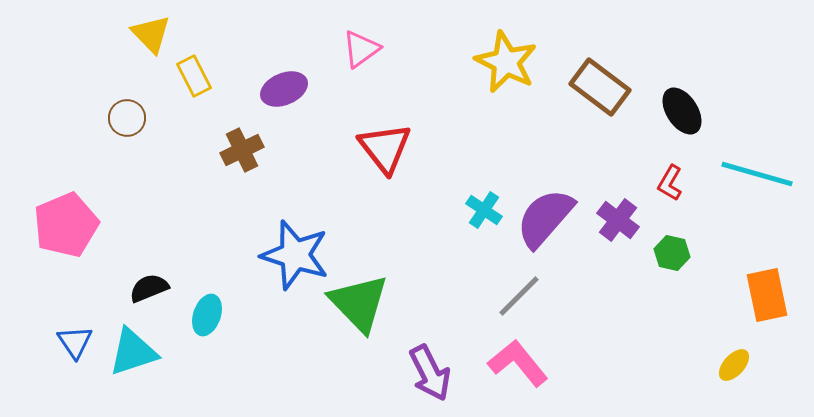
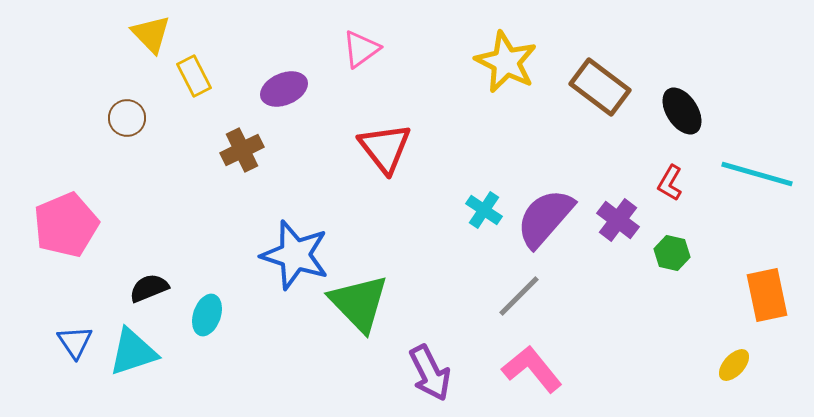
pink L-shape: moved 14 px right, 6 px down
